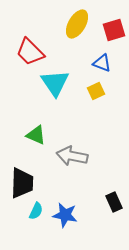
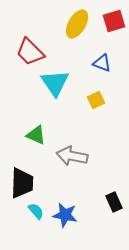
red square: moved 9 px up
yellow square: moved 9 px down
cyan semicircle: rotated 66 degrees counterclockwise
